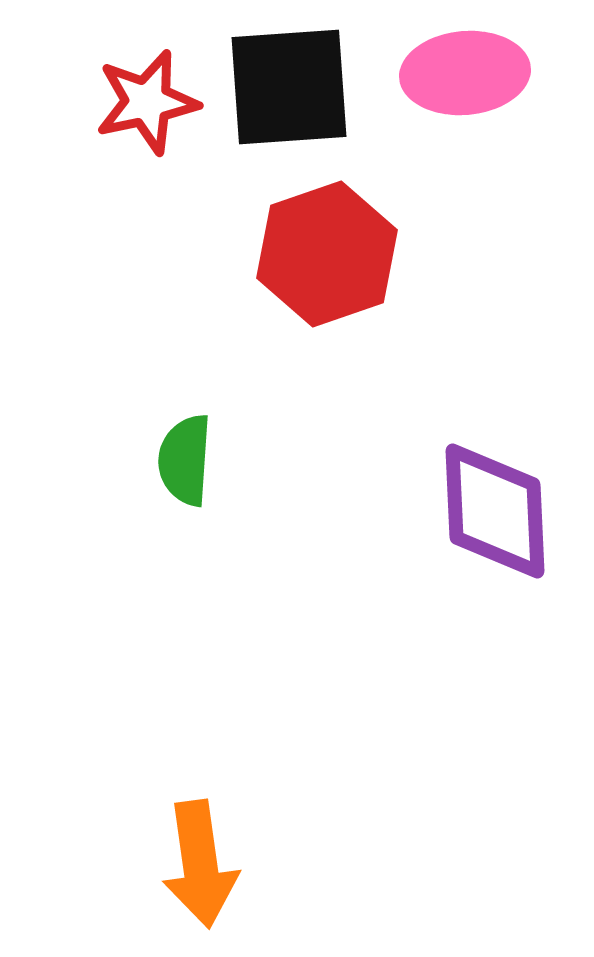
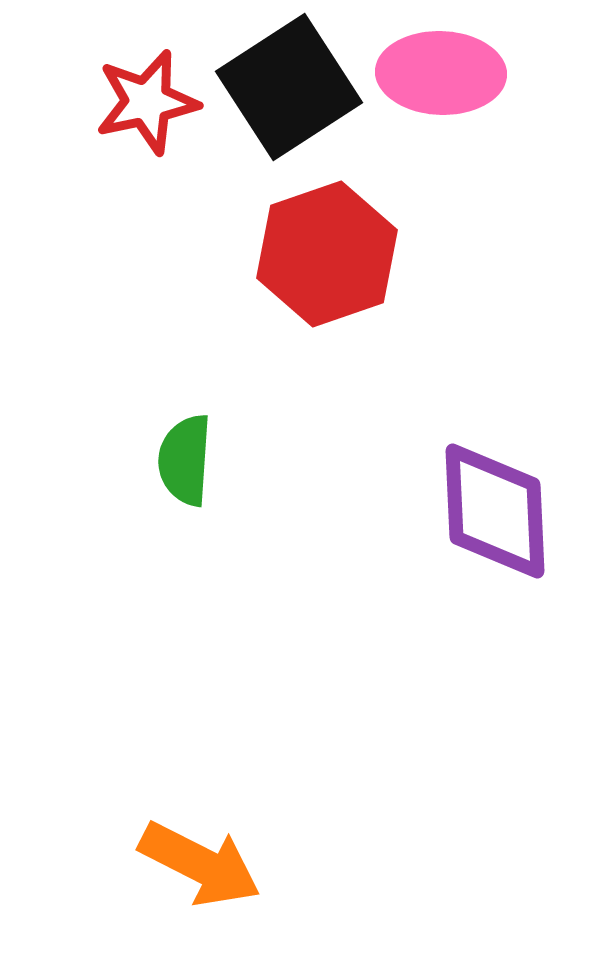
pink ellipse: moved 24 px left; rotated 7 degrees clockwise
black square: rotated 29 degrees counterclockwise
orange arrow: rotated 55 degrees counterclockwise
